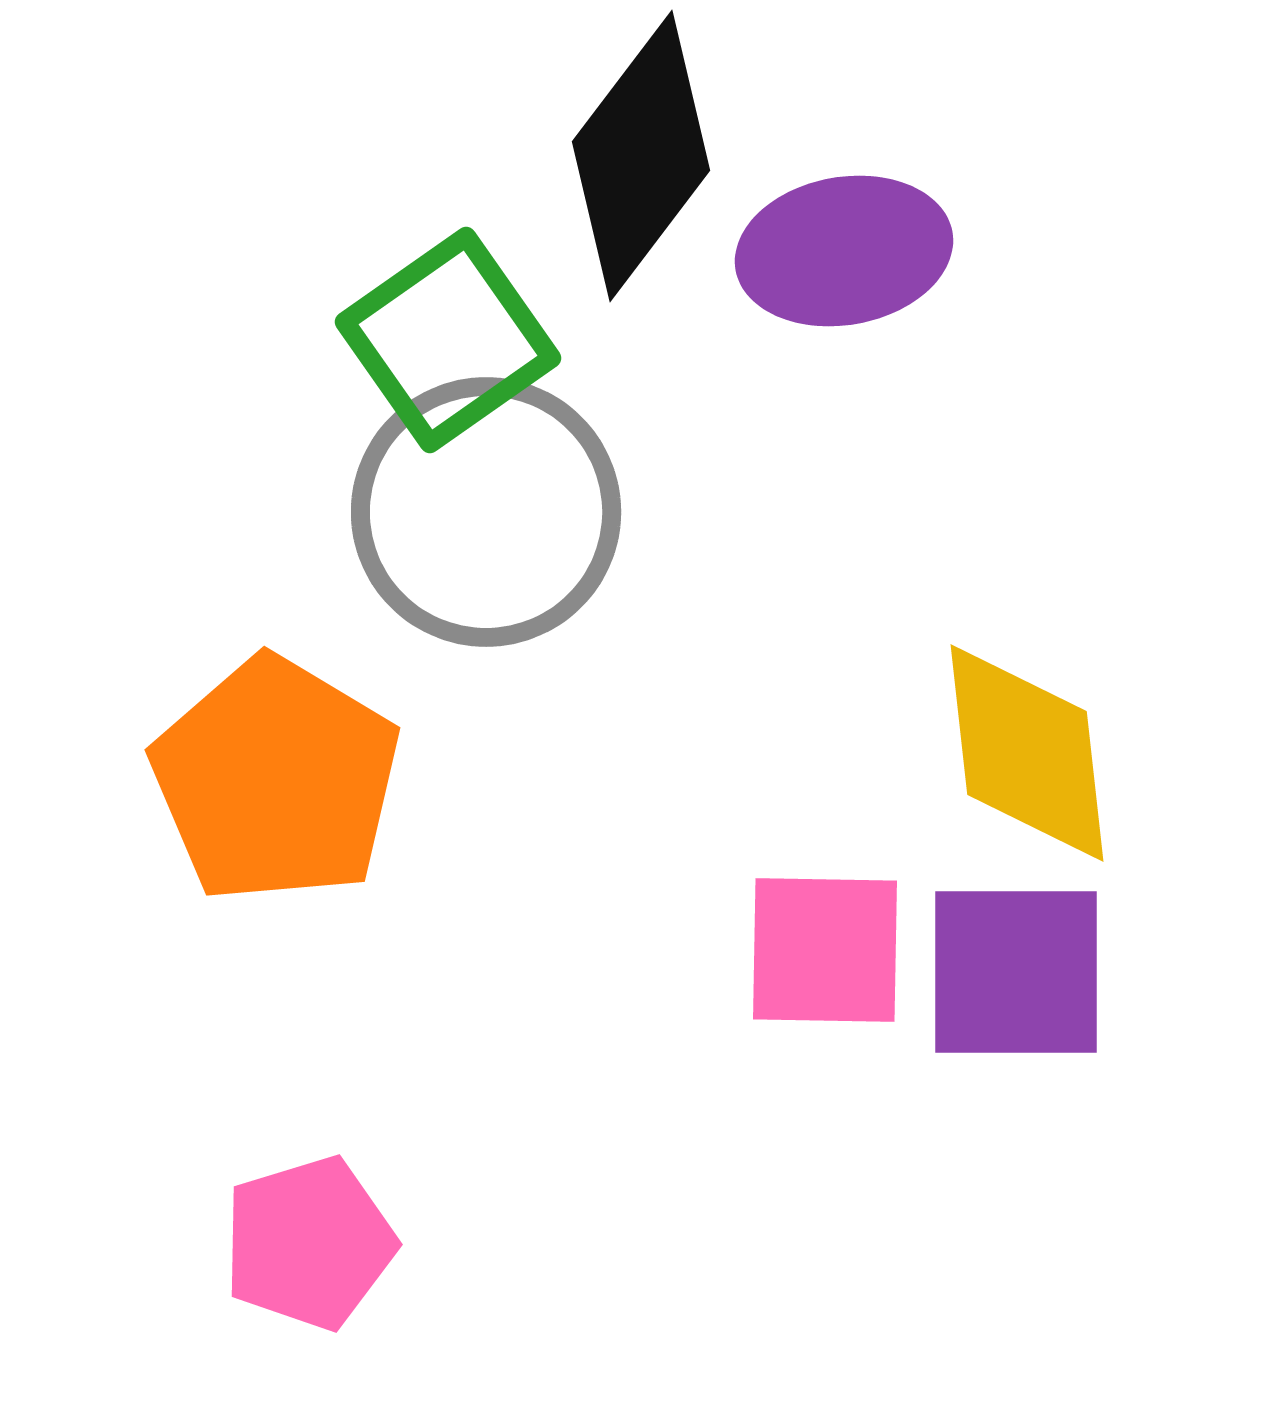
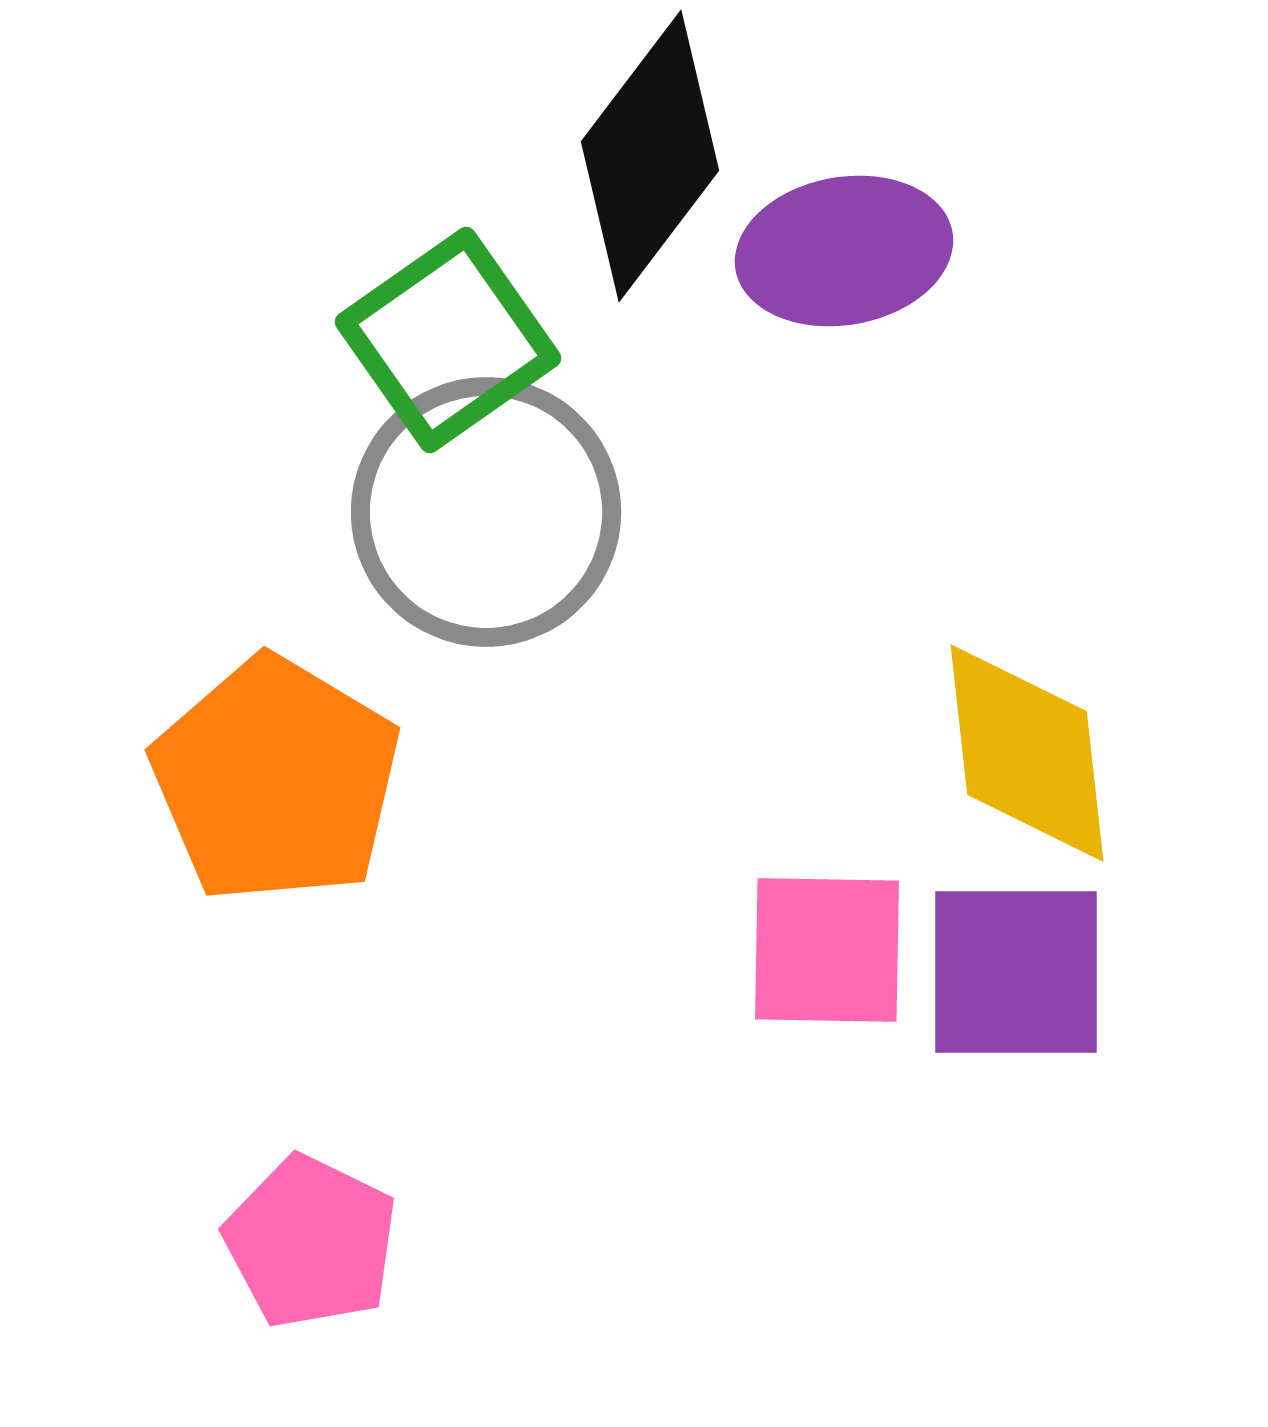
black diamond: moved 9 px right
pink square: moved 2 px right
pink pentagon: moved 2 px right, 1 px up; rotated 29 degrees counterclockwise
